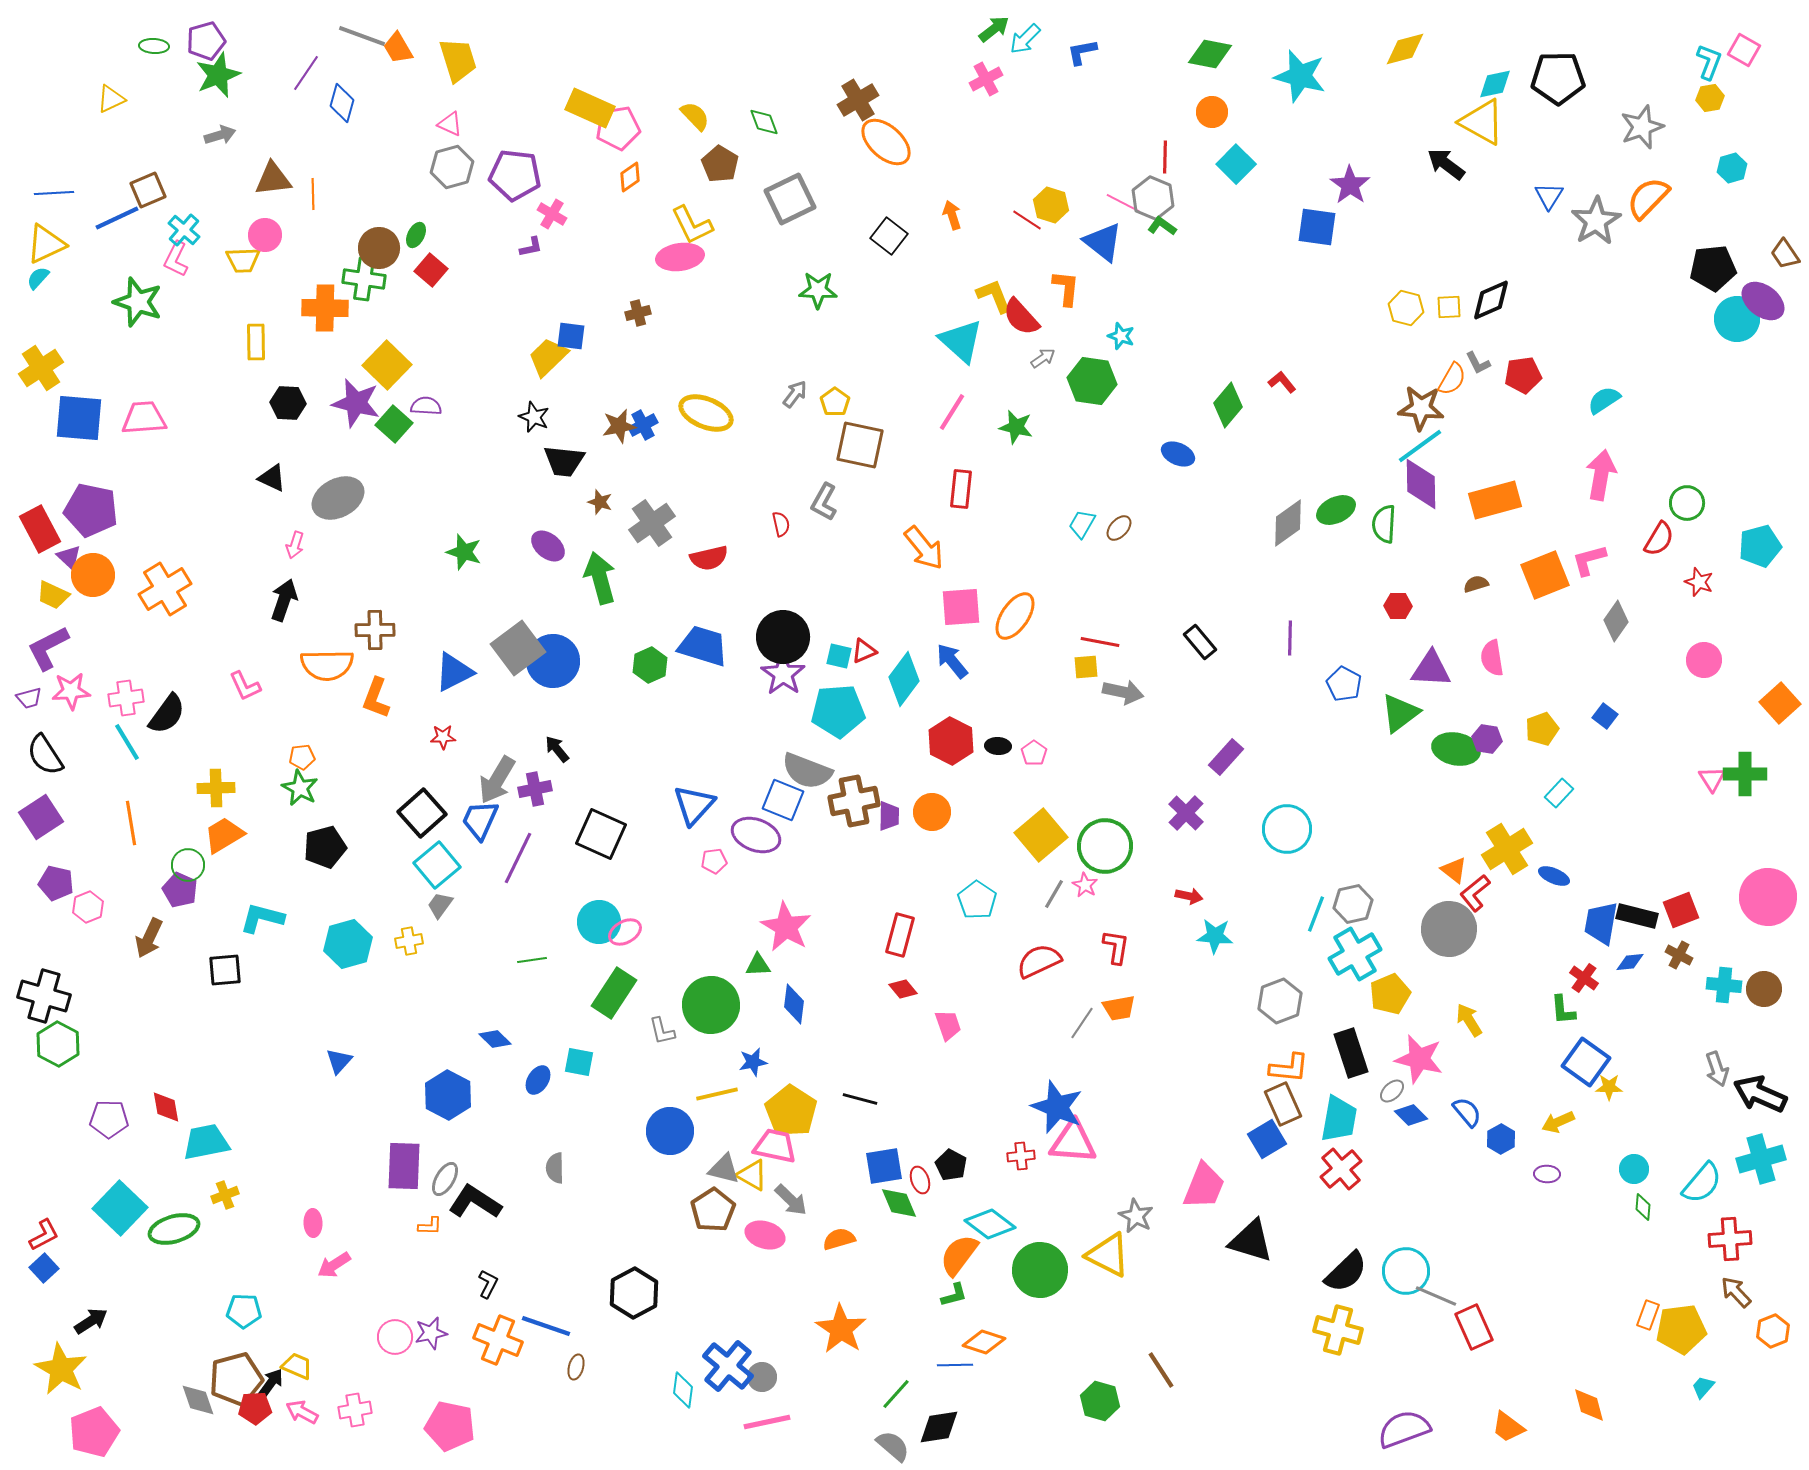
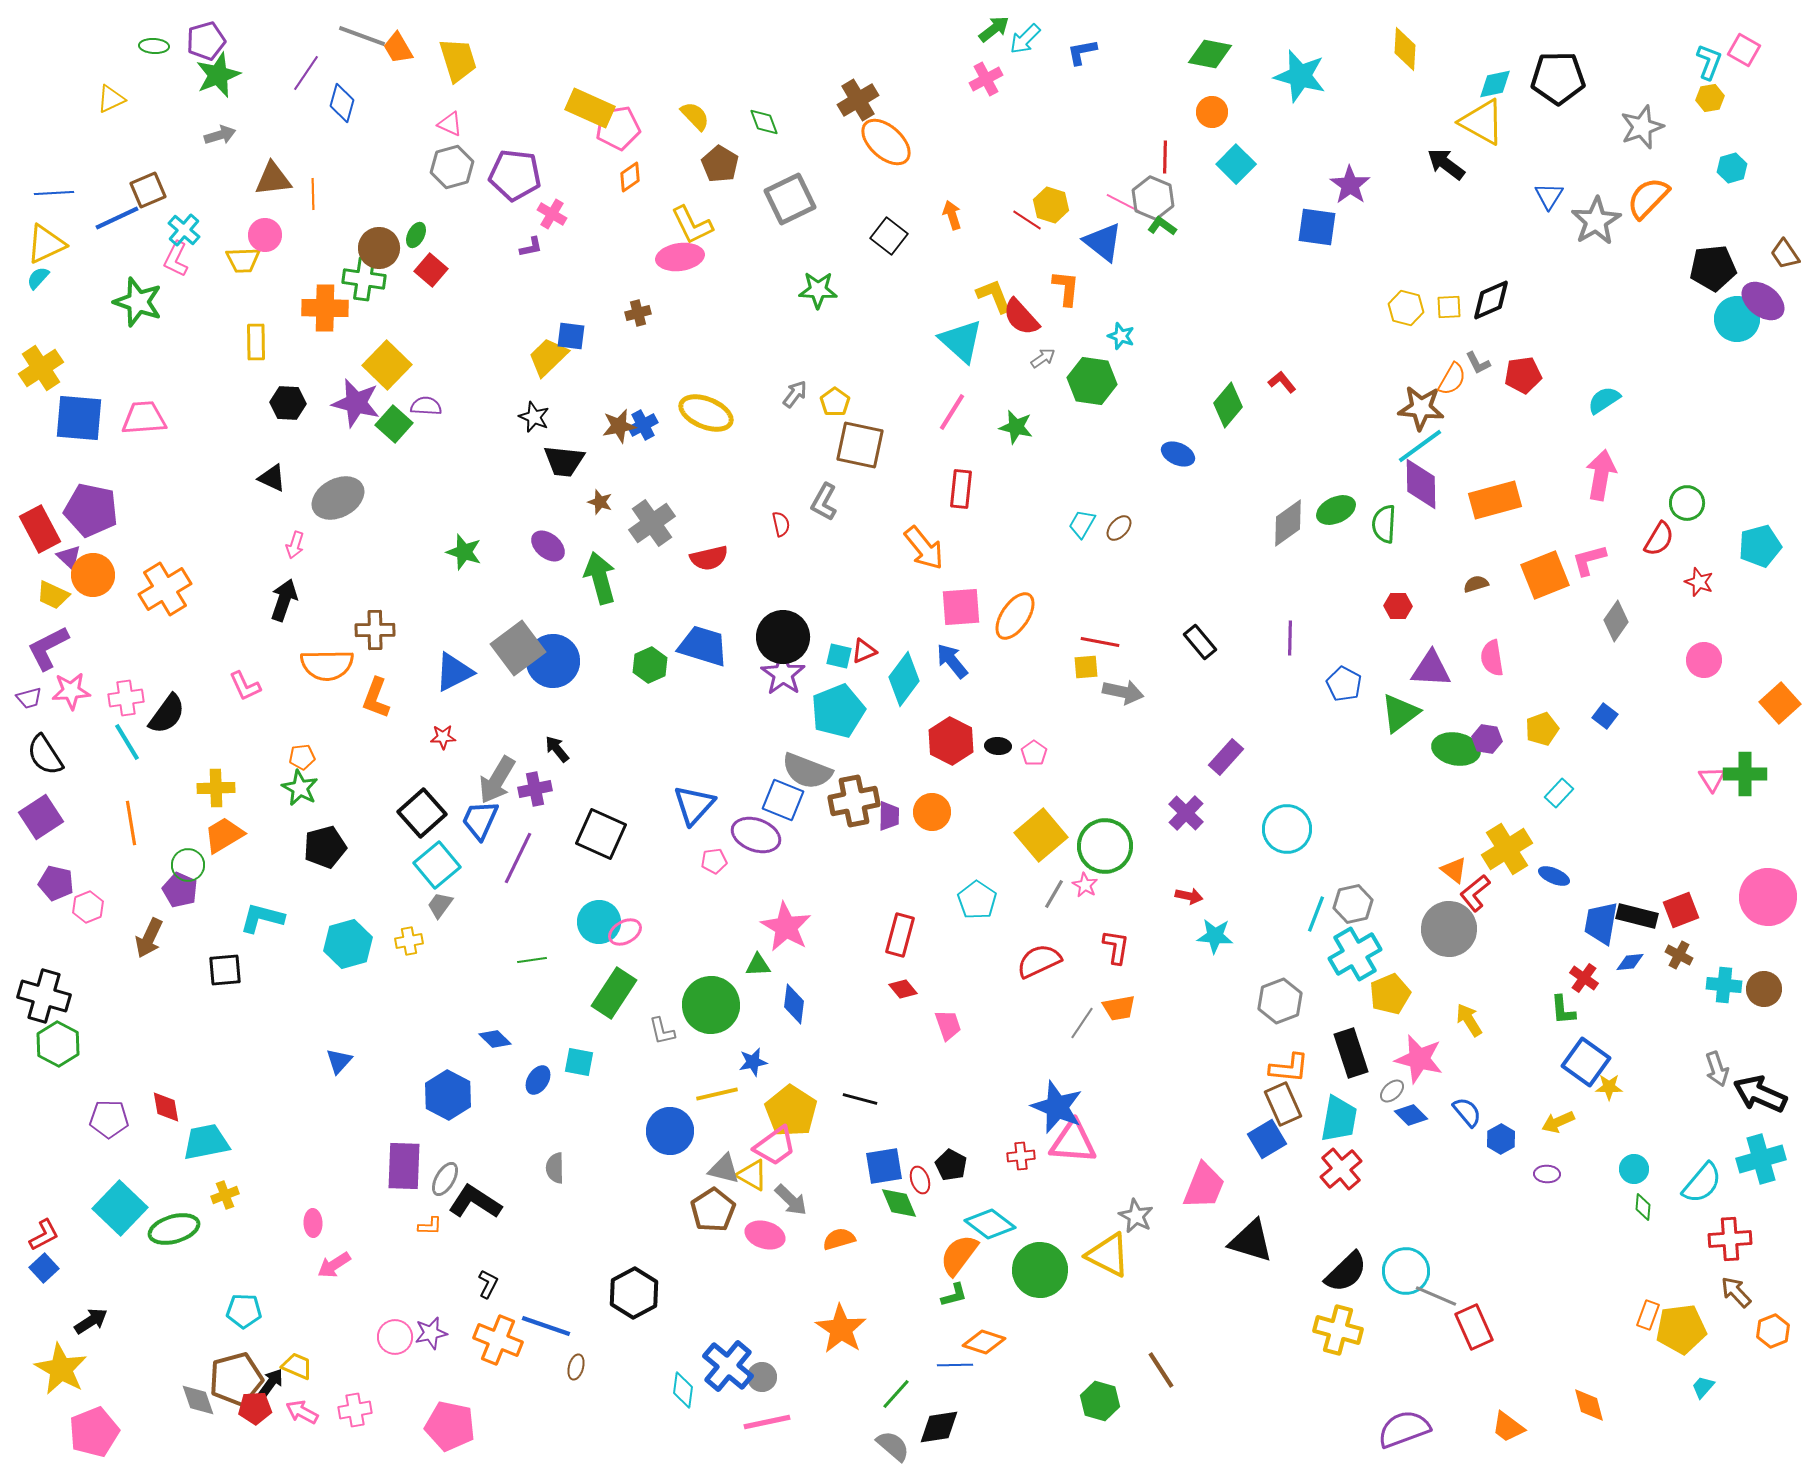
yellow diamond at (1405, 49): rotated 72 degrees counterclockwise
cyan pentagon at (838, 711): rotated 18 degrees counterclockwise
pink trapezoid at (775, 1146): rotated 132 degrees clockwise
